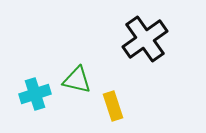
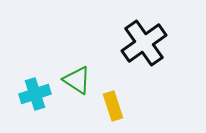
black cross: moved 1 px left, 4 px down
green triangle: rotated 20 degrees clockwise
